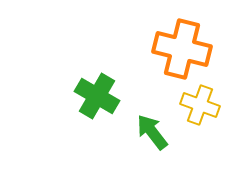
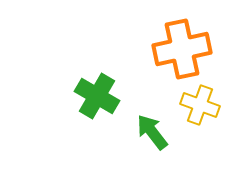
orange cross: rotated 26 degrees counterclockwise
